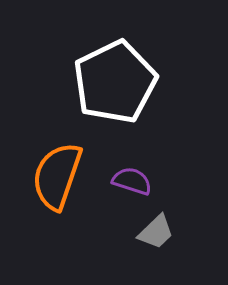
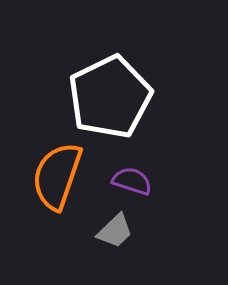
white pentagon: moved 5 px left, 15 px down
gray trapezoid: moved 41 px left, 1 px up
